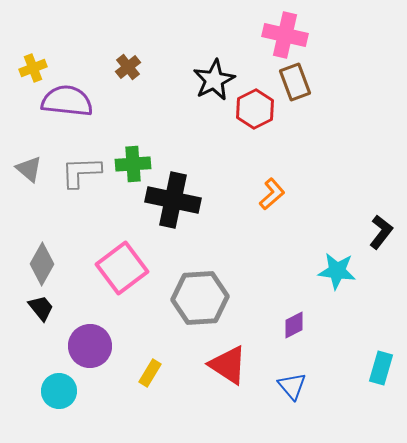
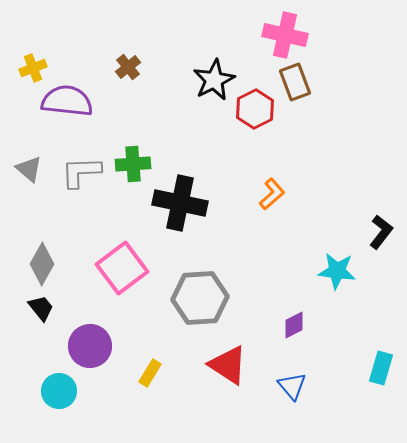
black cross: moved 7 px right, 3 px down
